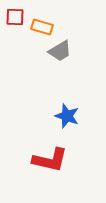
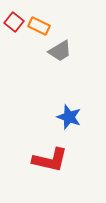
red square: moved 1 px left, 5 px down; rotated 36 degrees clockwise
orange rectangle: moved 3 px left, 1 px up; rotated 10 degrees clockwise
blue star: moved 2 px right, 1 px down
